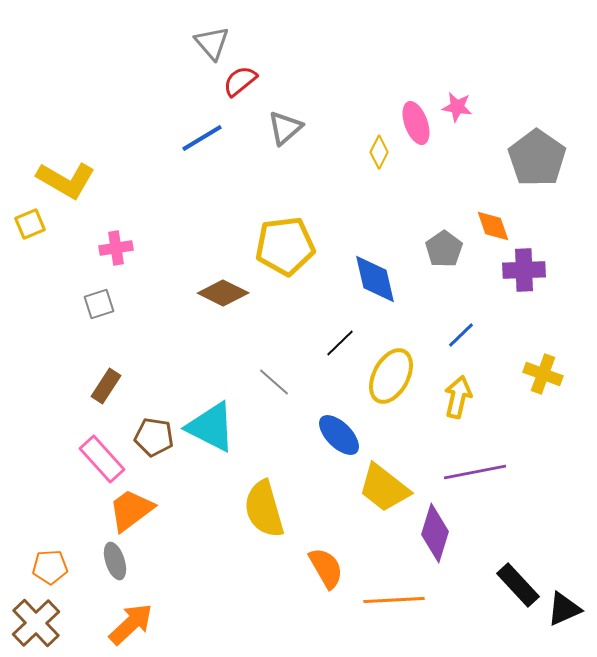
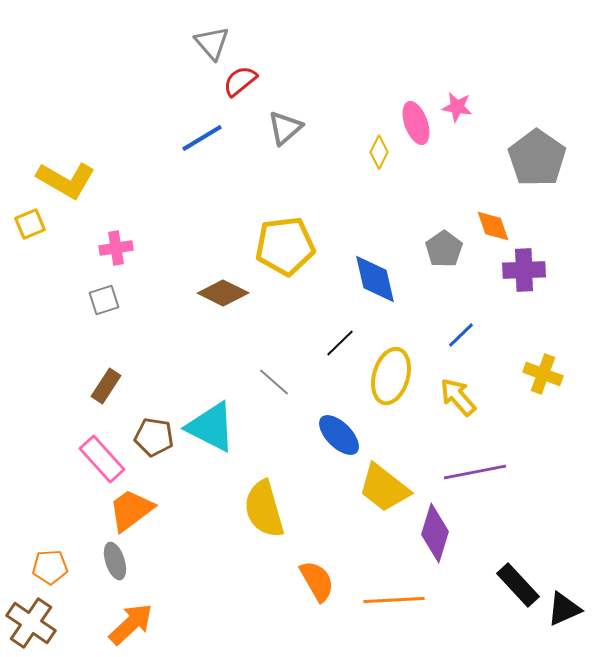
gray square at (99, 304): moved 5 px right, 4 px up
yellow ellipse at (391, 376): rotated 12 degrees counterclockwise
yellow arrow at (458, 397): rotated 54 degrees counterclockwise
orange semicircle at (326, 568): moved 9 px left, 13 px down
brown cross at (36, 623): moved 5 px left; rotated 12 degrees counterclockwise
